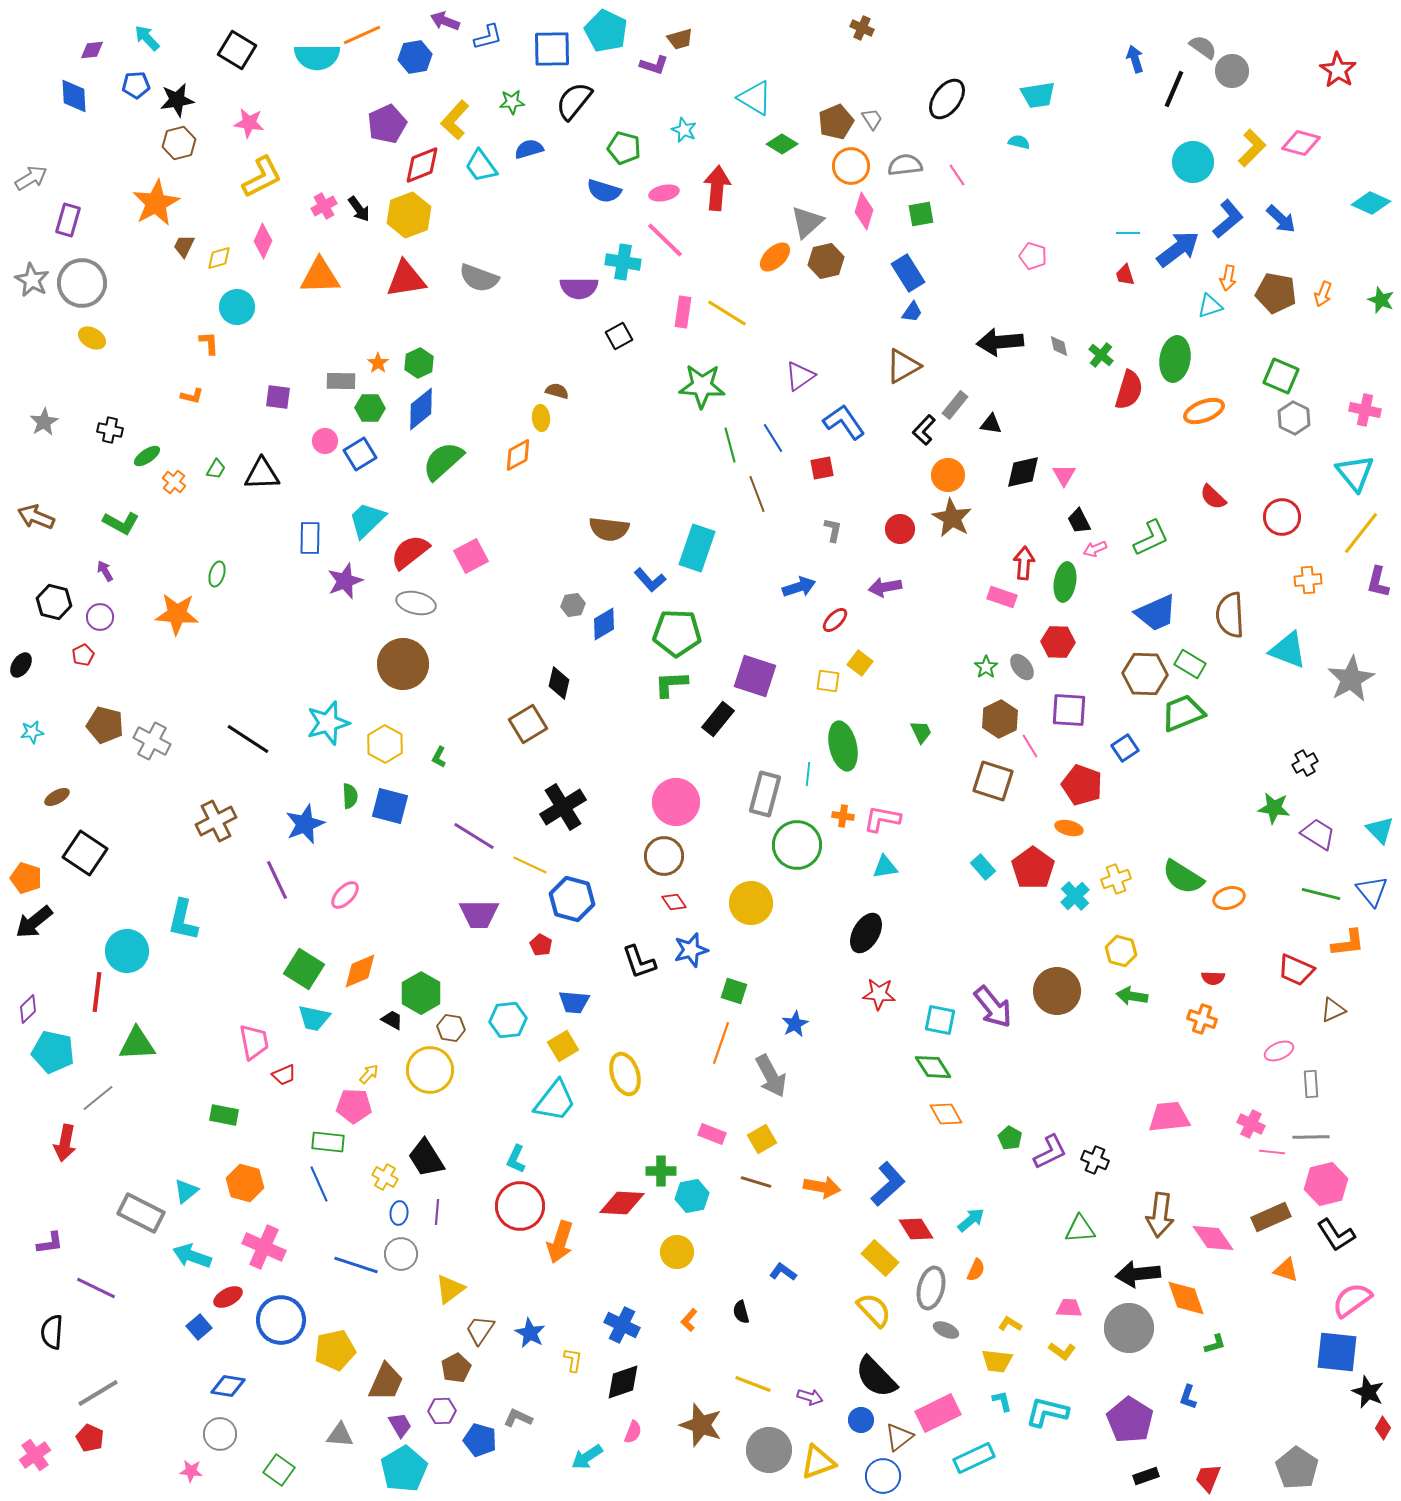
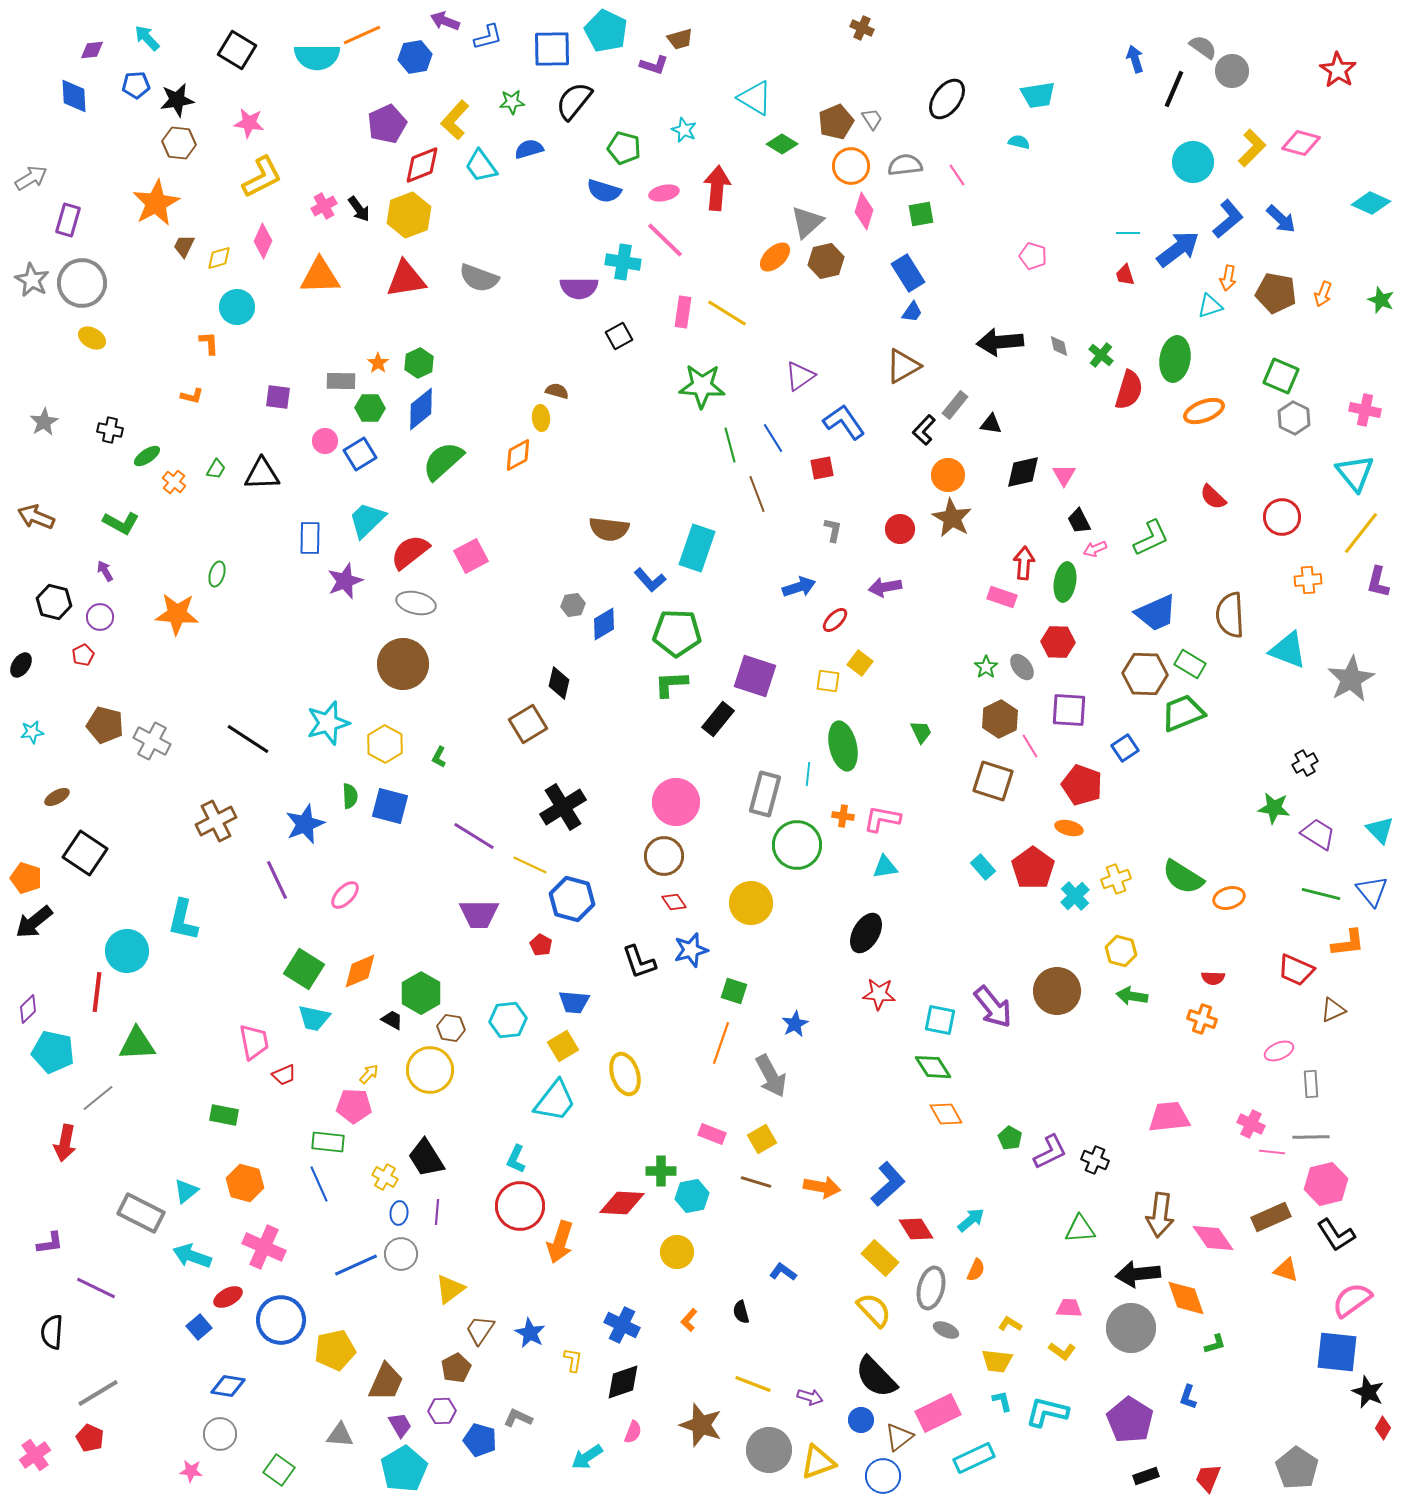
brown hexagon at (179, 143): rotated 20 degrees clockwise
blue line at (356, 1265): rotated 42 degrees counterclockwise
gray circle at (1129, 1328): moved 2 px right
